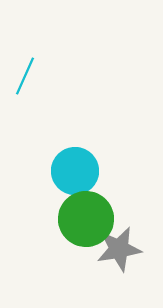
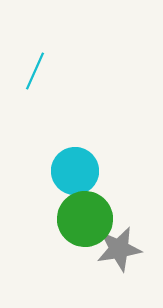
cyan line: moved 10 px right, 5 px up
green circle: moved 1 px left
